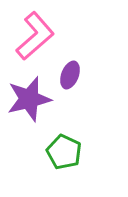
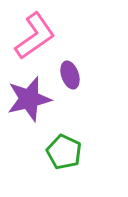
pink L-shape: rotated 6 degrees clockwise
purple ellipse: rotated 40 degrees counterclockwise
